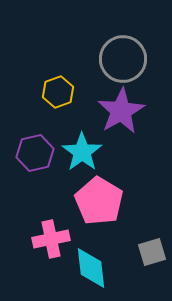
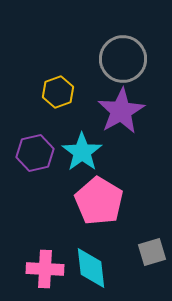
pink cross: moved 6 px left, 30 px down; rotated 15 degrees clockwise
